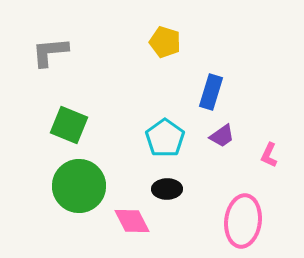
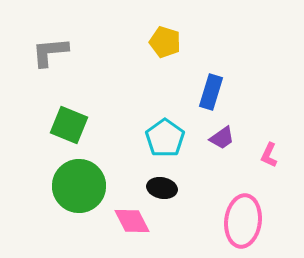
purple trapezoid: moved 2 px down
black ellipse: moved 5 px left, 1 px up; rotated 12 degrees clockwise
